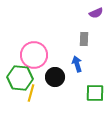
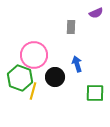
gray rectangle: moved 13 px left, 12 px up
green hexagon: rotated 15 degrees clockwise
yellow line: moved 2 px right, 2 px up
